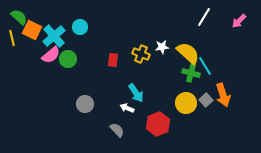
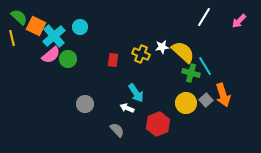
orange square: moved 4 px right, 4 px up
yellow semicircle: moved 5 px left, 1 px up
